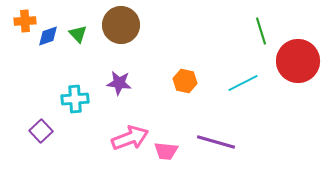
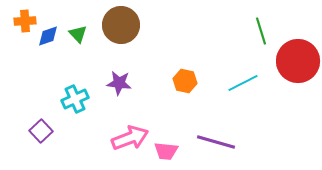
cyan cross: rotated 20 degrees counterclockwise
